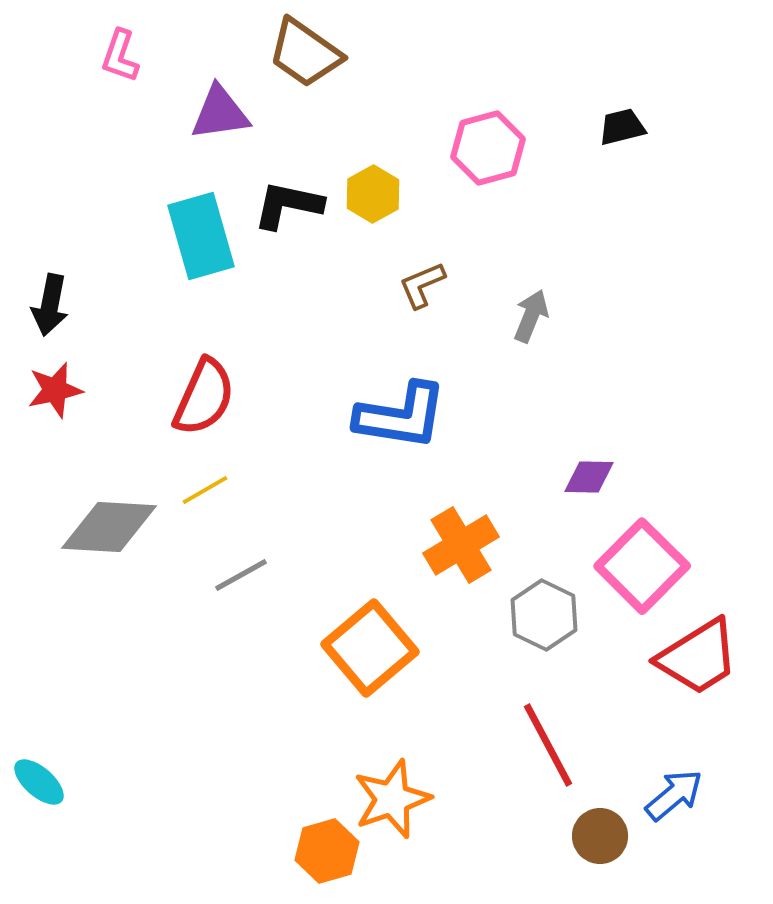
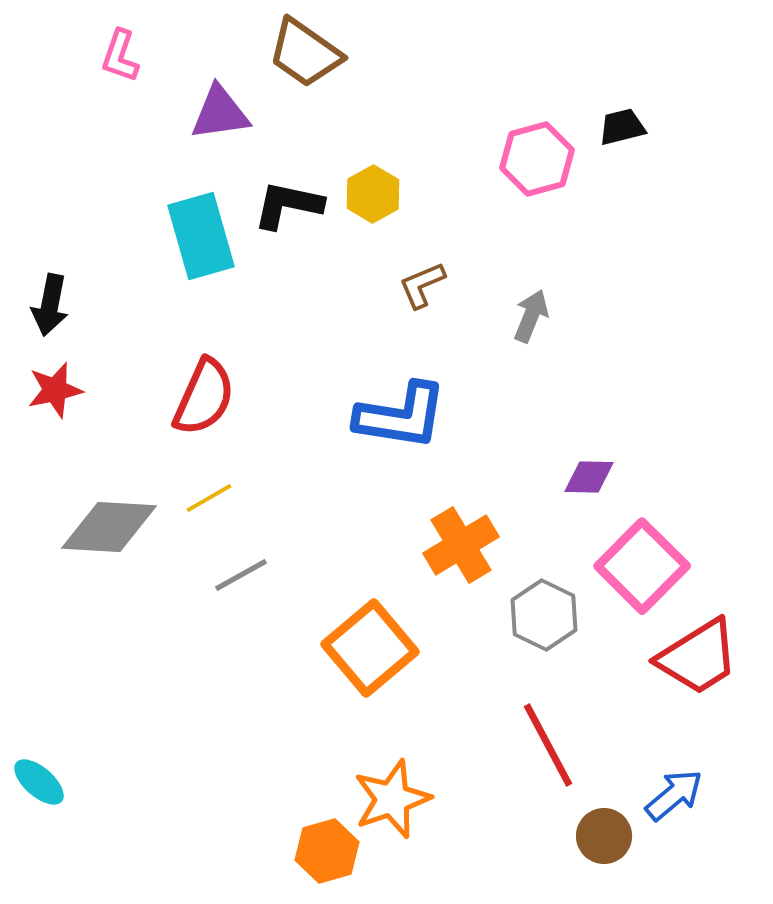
pink hexagon: moved 49 px right, 11 px down
yellow line: moved 4 px right, 8 px down
brown circle: moved 4 px right
